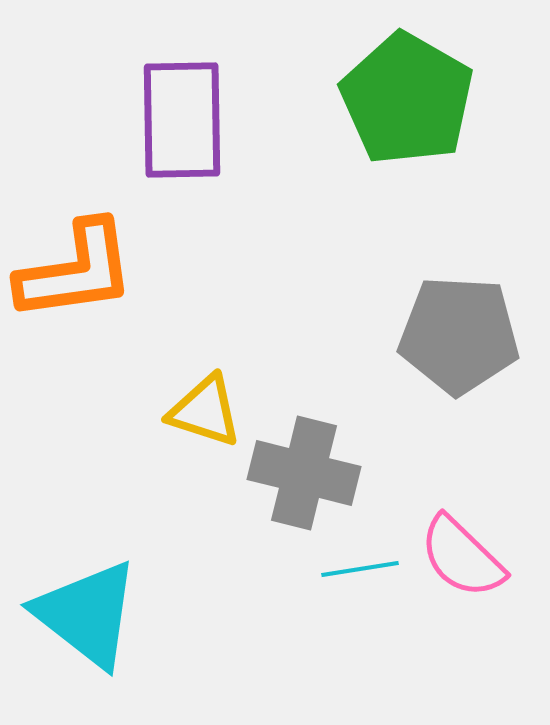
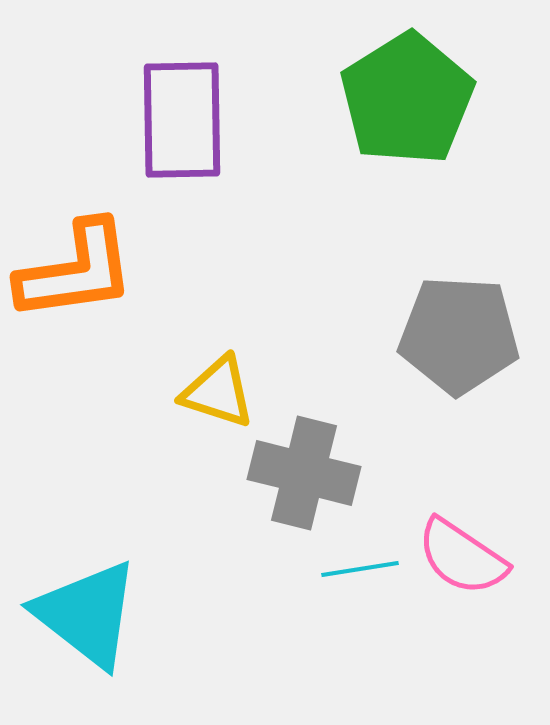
green pentagon: rotated 10 degrees clockwise
yellow triangle: moved 13 px right, 19 px up
pink semicircle: rotated 10 degrees counterclockwise
